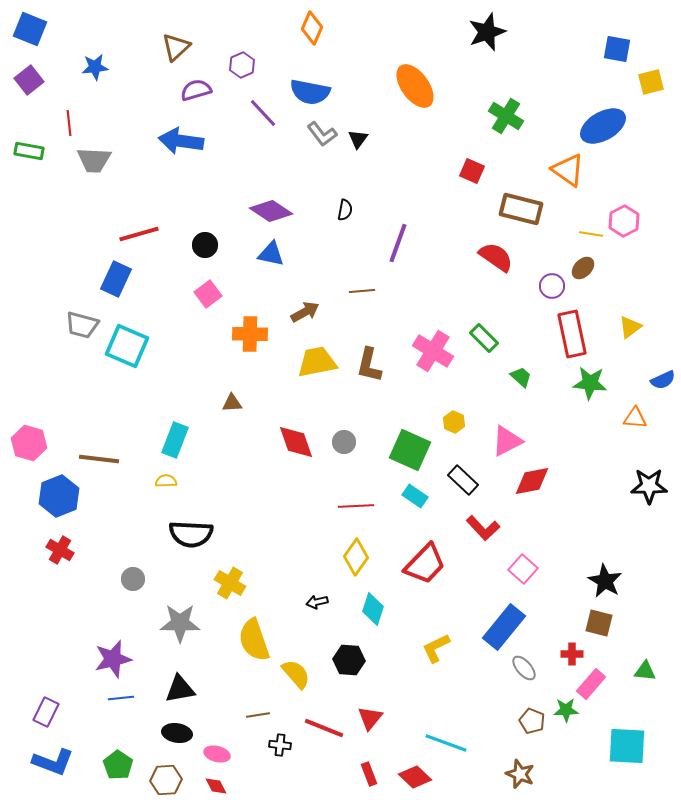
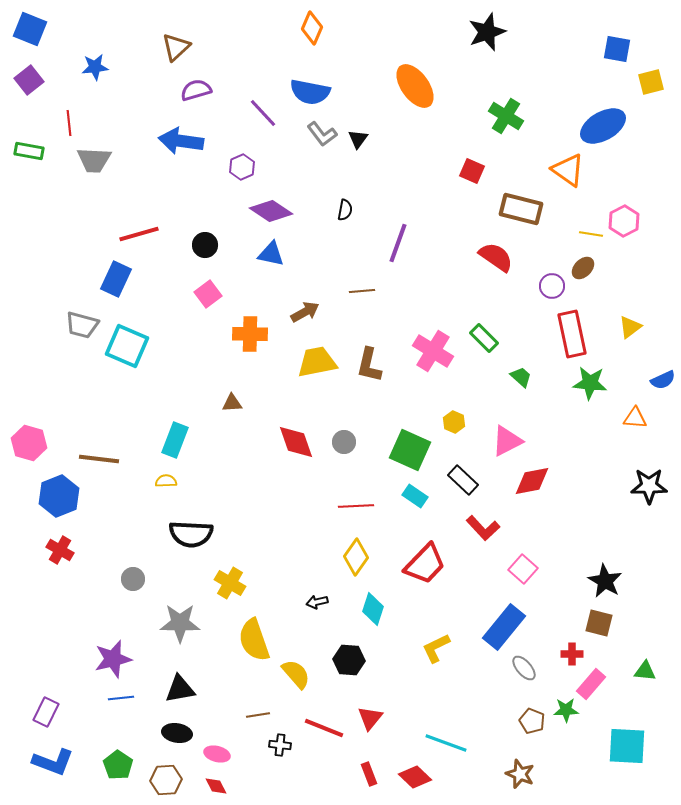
purple hexagon at (242, 65): moved 102 px down
